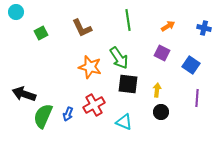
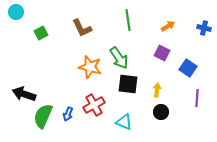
blue square: moved 3 px left, 3 px down
